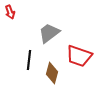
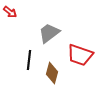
red arrow: rotated 32 degrees counterclockwise
red trapezoid: moved 1 px right, 1 px up
